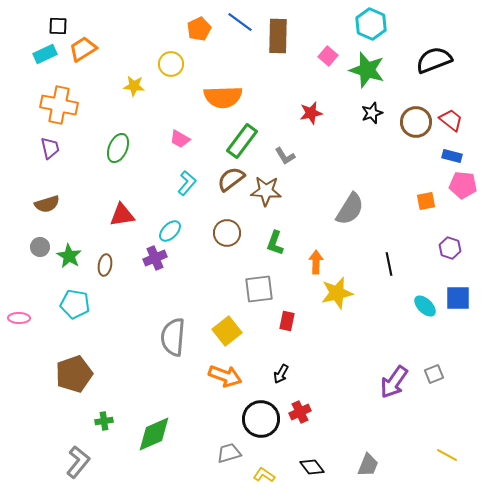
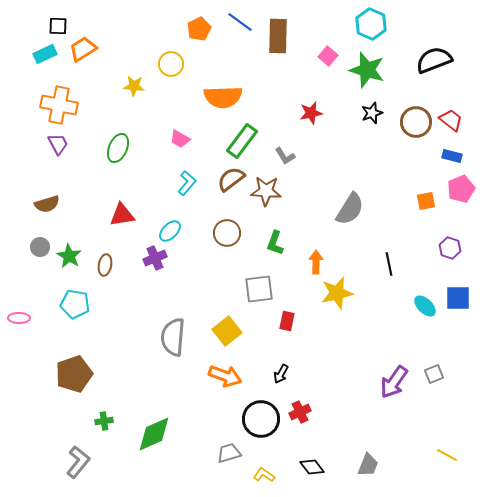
purple trapezoid at (50, 148): moved 8 px right, 4 px up; rotated 15 degrees counterclockwise
pink pentagon at (463, 185): moved 2 px left, 4 px down; rotated 28 degrees counterclockwise
